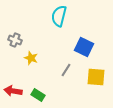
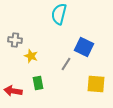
cyan semicircle: moved 2 px up
gray cross: rotated 16 degrees counterclockwise
yellow star: moved 2 px up
gray line: moved 6 px up
yellow square: moved 7 px down
green rectangle: moved 12 px up; rotated 48 degrees clockwise
